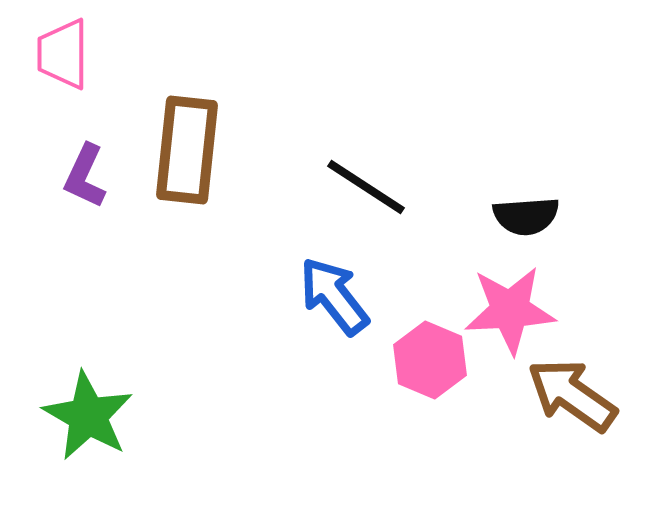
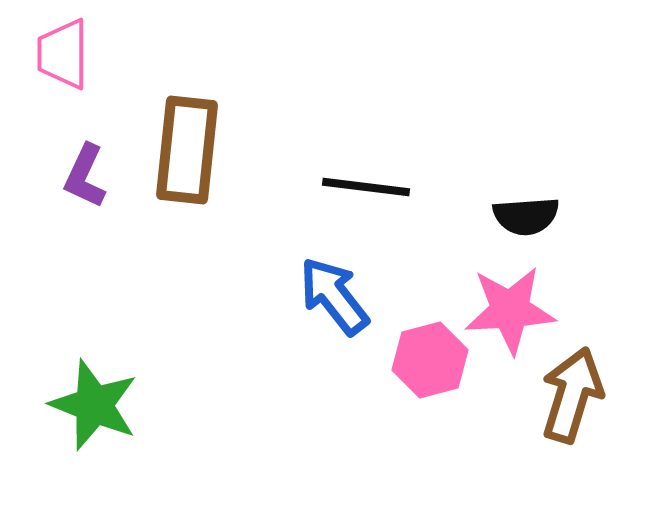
black line: rotated 26 degrees counterclockwise
pink hexagon: rotated 22 degrees clockwise
brown arrow: rotated 72 degrees clockwise
green star: moved 6 px right, 11 px up; rotated 8 degrees counterclockwise
